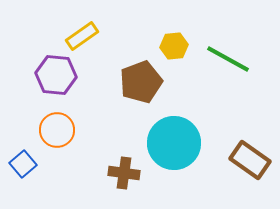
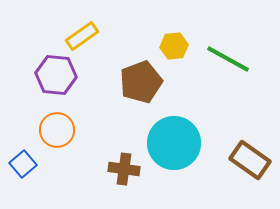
brown cross: moved 4 px up
